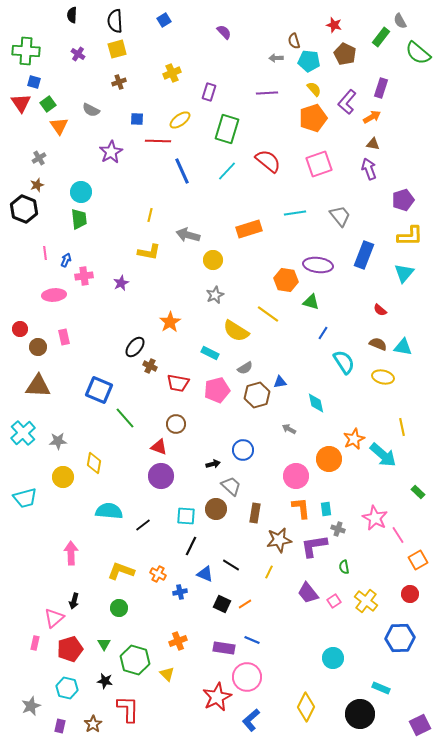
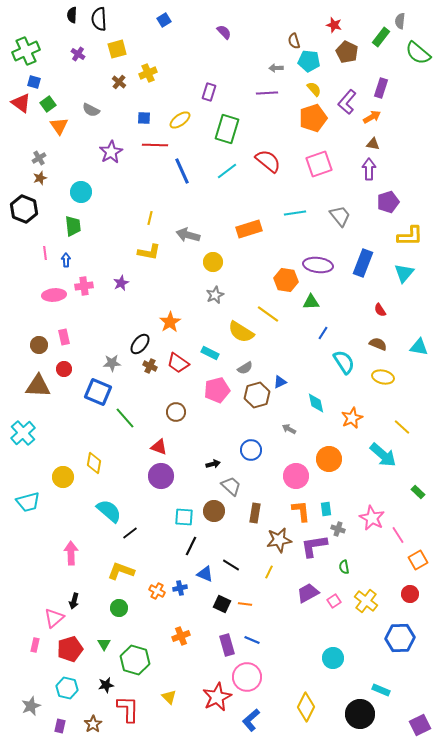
black semicircle at (115, 21): moved 16 px left, 2 px up
gray semicircle at (400, 21): rotated 35 degrees clockwise
green cross at (26, 51): rotated 28 degrees counterclockwise
brown pentagon at (345, 54): moved 2 px right, 2 px up
gray arrow at (276, 58): moved 10 px down
yellow cross at (172, 73): moved 24 px left
brown cross at (119, 82): rotated 32 degrees counterclockwise
red triangle at (21, 103): rotated 20 degrees counterclockwise
blue square at (137, 119): moved 7 px right, 1 px up
red line at (158, 141): moved 3 px left, 4 px down
purple arrow at (369, 169): rotated 20 degrees clockwise
cyan line at (227, 171): rotated 10 degrees clockwise
brown star at (37, 185): moved 3 px right, 7 px up
purple pentagon at (403, 200): moved 15 px left, 2 px down
yellow line at (150, 215): moved 3 px down
green trapezoid at (79, 219): moved 6 px left, 7 px down
blue rectangle at (364, 255): moved 1 px left, 8 px down
blue arrow at (66, 260): rotated 24 degrees counterclockwise
yellow circle at (213, 260): moved 2 px down
pink cross at (84, 276): moved 10 px down
green triangle at (311, 302): rotated 18 degrees counterclockwise
red semicircle at (380, 310): rotated 16 degrees clockwise
red circle at (20, 329): moved 44 px right, 40 px down
yellow semicircle at (236, 331): moved 5 px right, 1 px down
brown circle at (38, 347): moved 1 px right, 2 px up
black ellipse at (135, 347): moved 5 px right, 3 px up
cyan triangle at (403, 347): moved 16 px right
blue triangle at (280, 382): rotated 16 degrees counterclockwise
red trapezoid at (178, 383): moved 20 px up; rotated 25 degrees clockwise
blue square at (99, 390): moved 1 px left, 2 px down
brown circle at (176, 424): moved 12 px up
yellow line at (402, 427): rotated 36 degrees counterclockwise
orange star at (354, 439): moved 2 px left, 21 px up
gray star at (58, 441): moved 54 px right, 78 px up
blue circle at (243, 450): moved 8 px right
cyan trapezoid at (25, 498): moved 3 px right, 4 px down
orange L-shape at (301, 508): moved 3 px down
brown circle at (216, 509): moved 2 px left, 2 px down
cyan semicircle at (109, 511): rotated 36 degrees clockwise
cyan square at (186, 516): moved 2 px left, 1 px down
pink star at (375, 518): moved 3 px left
black line at (143, 525): moved 13 px left, 8 px down
orange cross at (158, 574): moved 1 px left, 17 px down
blue cross at (180, 592): moved 4 px up
purple trapezoid at (308, 593): rotated 100 degrees clockwise
orange line at (245, 604): rotated 40 degrees clockwise
orange cross at (178, 641): moved 3 px right, 5 px up
pink rectangle at (35, 643): moved 2 px down
purple rectangle at (224, 648): moved 3 px right, 3 px up; rotated 65 degrees clockwise
yellow triangle at (167, 674): moved 2 px right, 23 px down
black star at (105, 681): moved 1 px right, 4 px down; rotated 21 degrees counterclockwise
cyan rectangle at (381, 688): moved 2 px down
